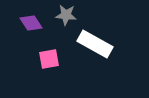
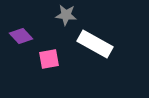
purple diamond: moved 10 px left, 13 px down; rotated 10 degrees counterclockwise
